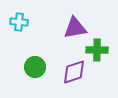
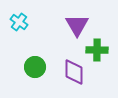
cyan cross: rotated 30 degrees clockwise
purple triangle: moved 2 px right, 3 px up; rotated 50 degrees counterclockwise
purple diamond: rotated 72 degrees counterclockwise
